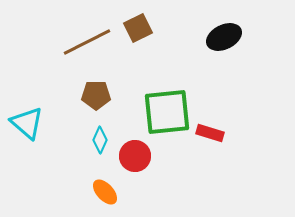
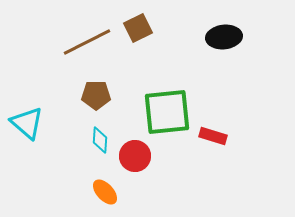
black ellipse: rotated 20 degrees clockwise
red rectangle: moved 3 px right, 3 px down
cyan diamond: rotated 20 degrees counterclockwise
